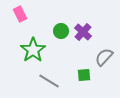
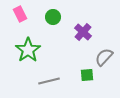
green circle: moved 8 px left, 14 px up
green star: moved 5 px left
green square: moved 3 px right
gray line: rotated 45 degrees counterclockwise
